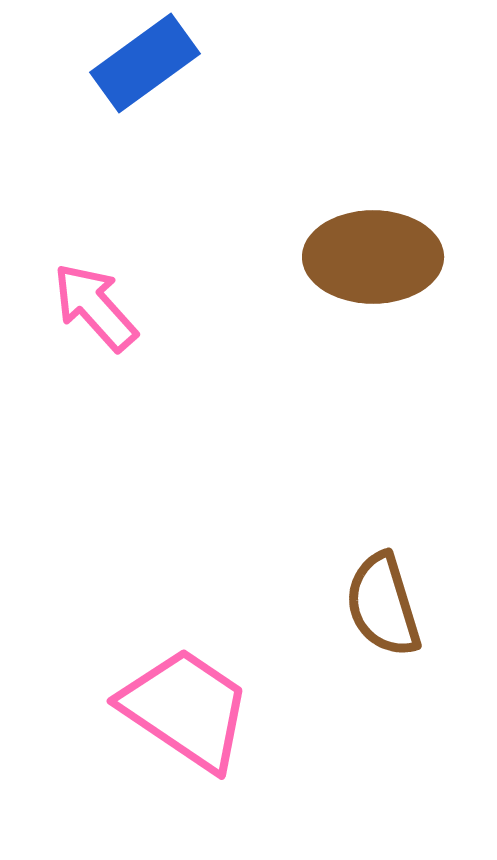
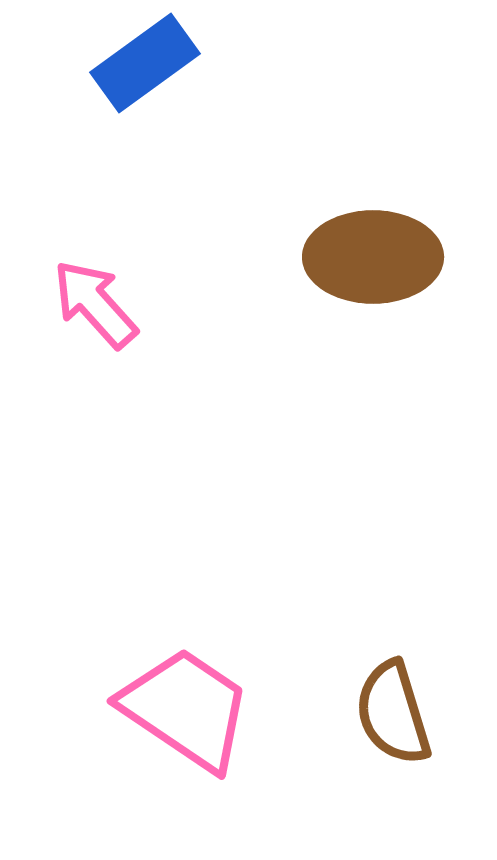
pink arrow: moved 3 px up
brown semicircle: moved 10 px right, 108 px down
